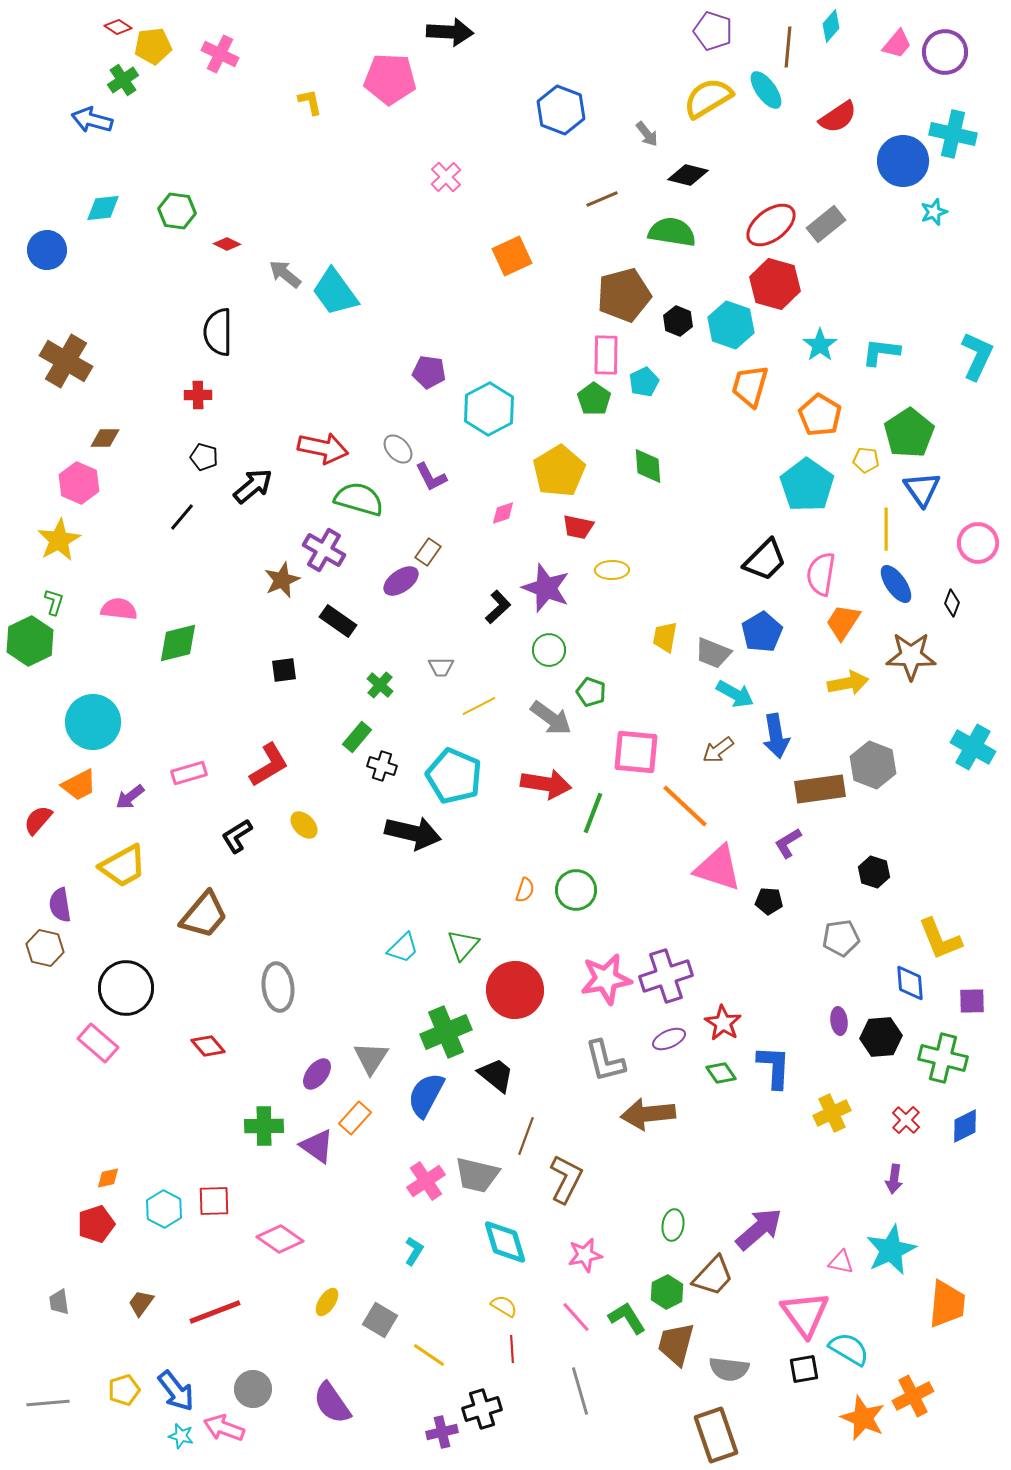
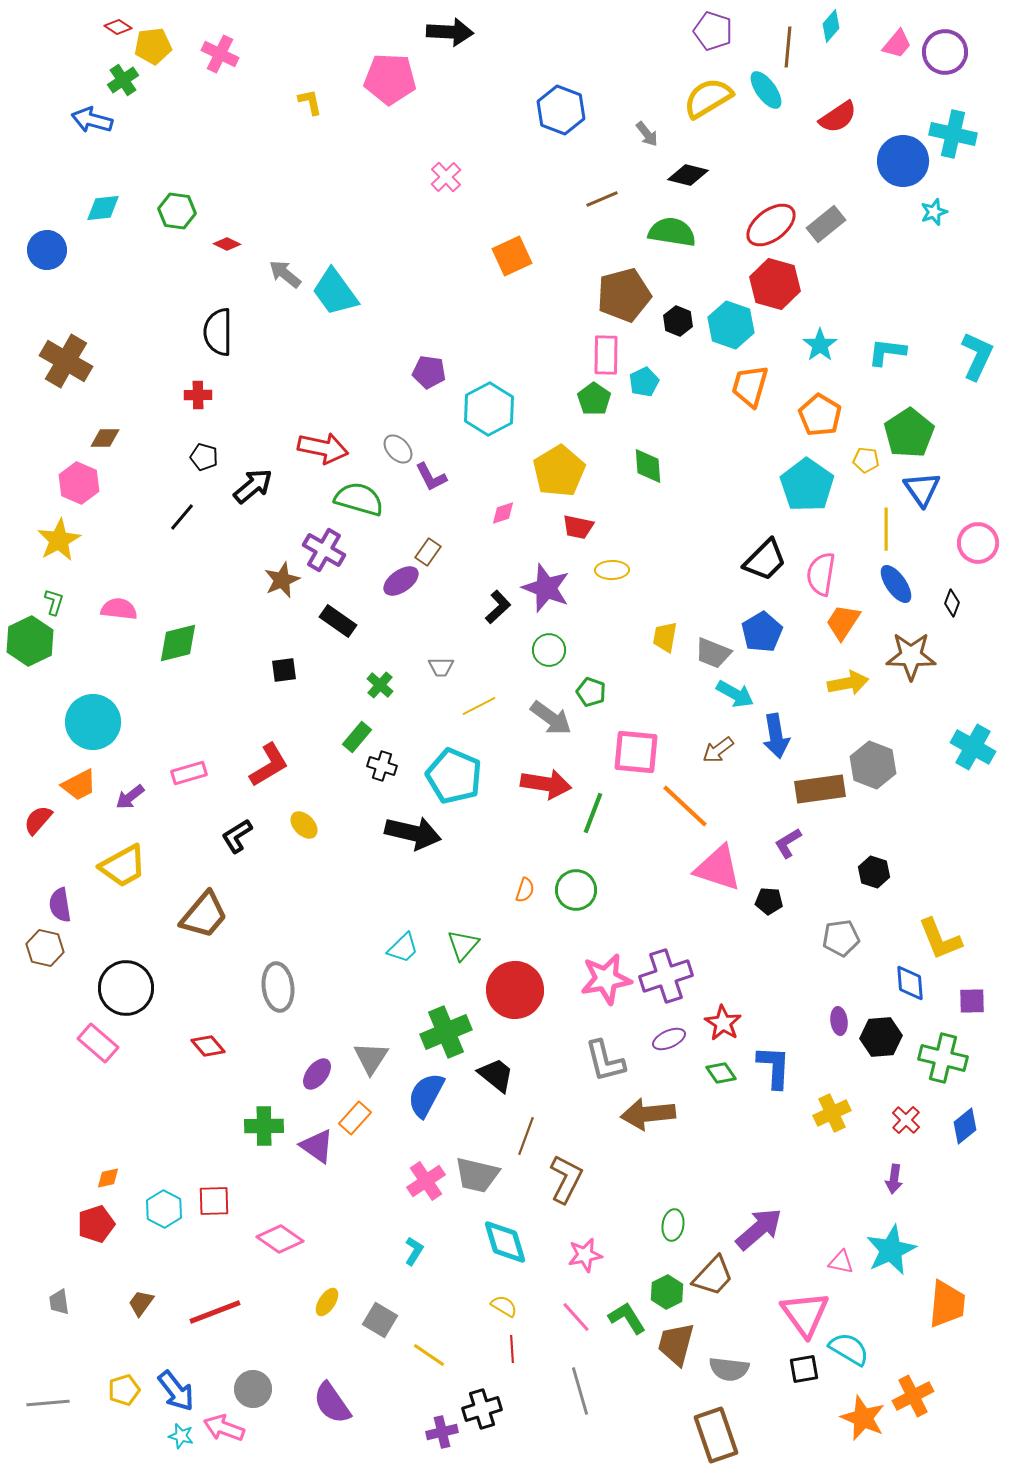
cyan L-shape at (881, 352): moved 6 px right
blue diamond at (965, 1126): rotated 12 degrees counterclockwise
